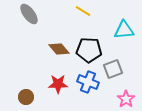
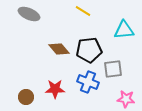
gray ellipse: rotated 30 degrees counterclockwise
black pentagon: rotated 10 degrees counterclockwise
gray square: rotated 12 degrees clockwise
red star: moved 3 px left, 5 px down
pink star: rotated 30 degrees counterclockwise
